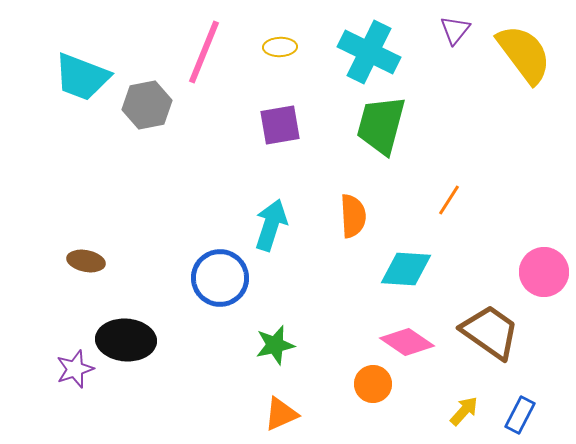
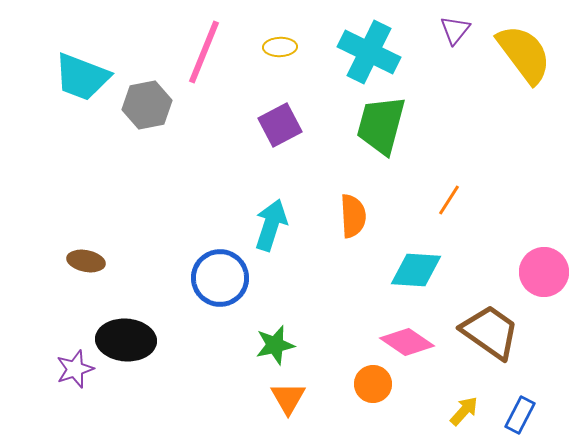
purple square: rotated 18 degrees counterclockwise
cyan diamond: moved 10 px right, 1 px down
orange triangle: moved 7 px right, 16 px up; rotated 36 degrees counterclockwise
